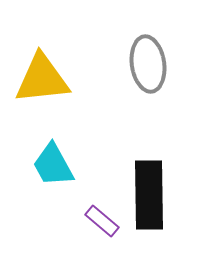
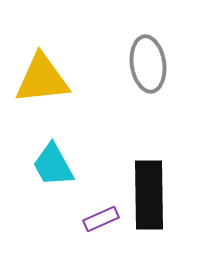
purple rectangle: moved 1 px left, 2 px up; rotated 64 degrees counterclockwise
